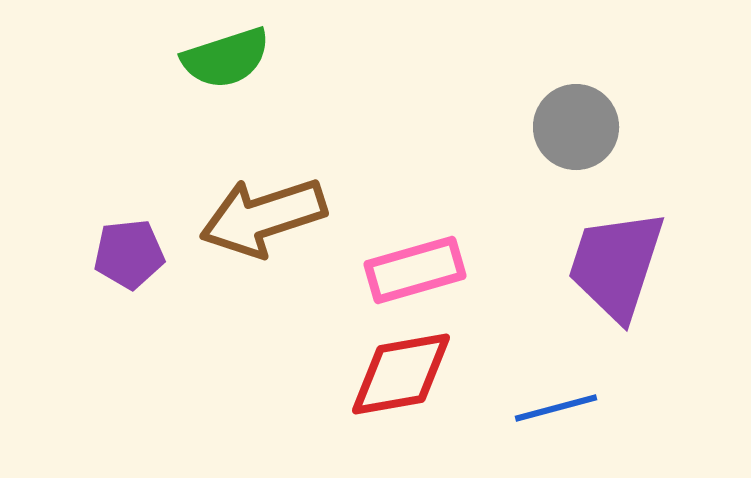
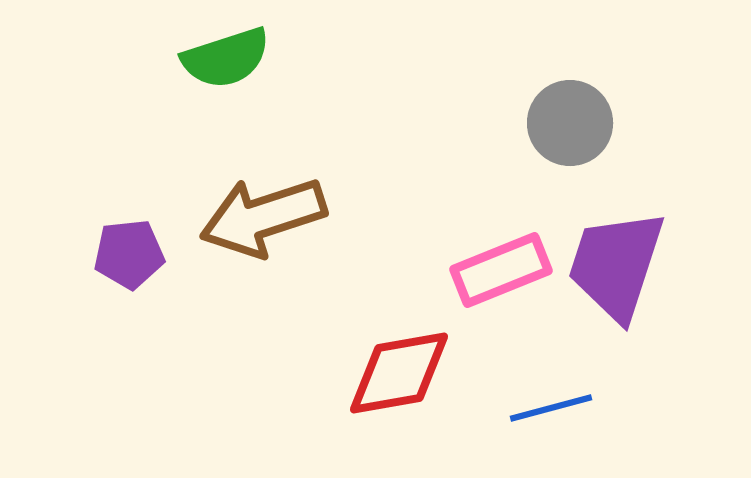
gray circle: moved 6 px left, 4 px up
pink rectangle: moved 86 px right; rotated 6 degrees counterclockwise
red diamond: moved 2 px left, 1 px up
blue line: moved 5 px left
